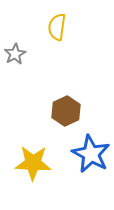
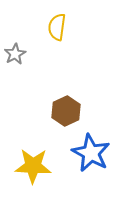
blue star: moved 1 px up
yellow star: moved 3 px down
